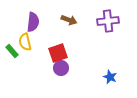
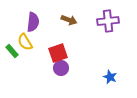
yellow semicircle: rotated 18 degrees counterclockwise
